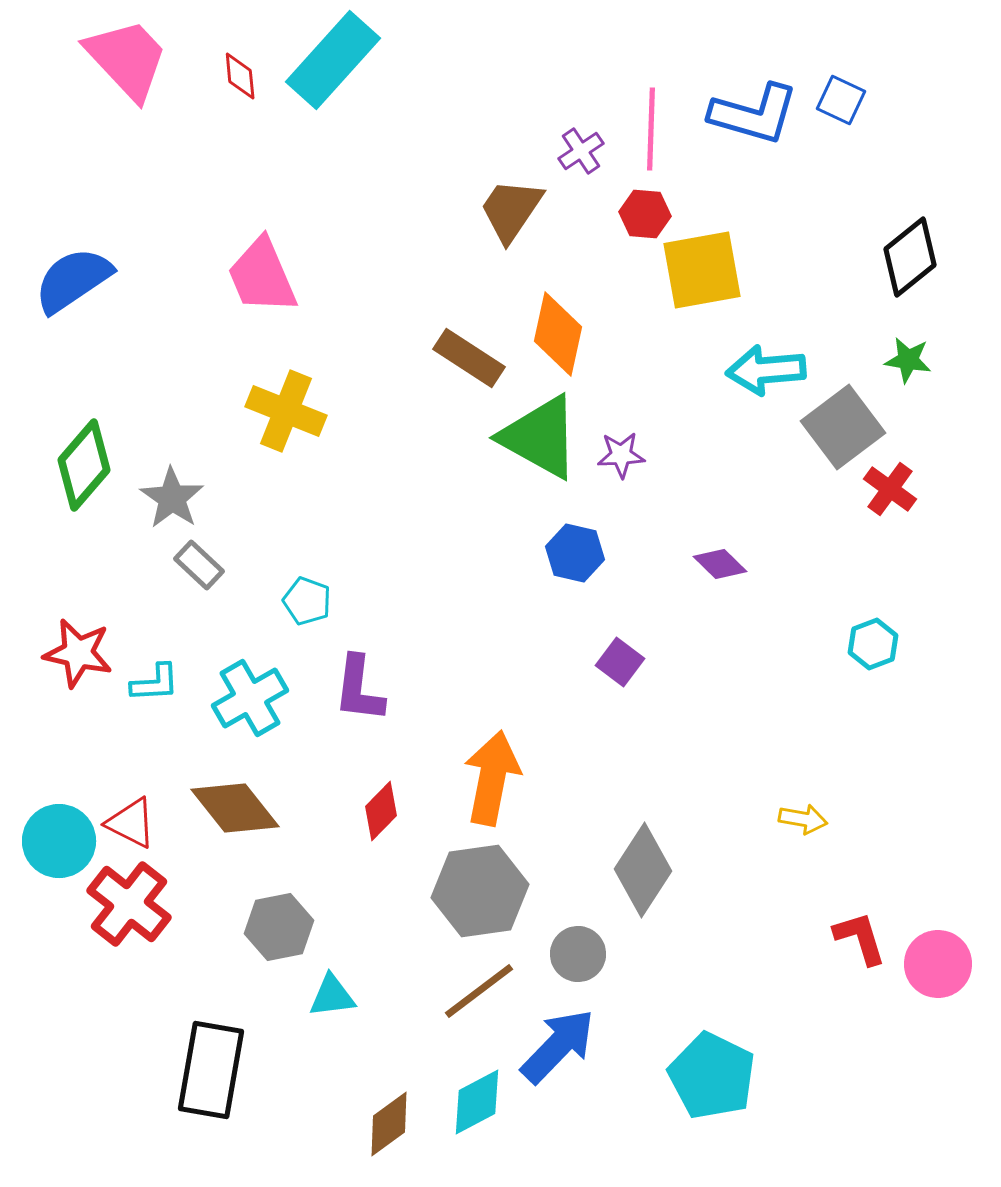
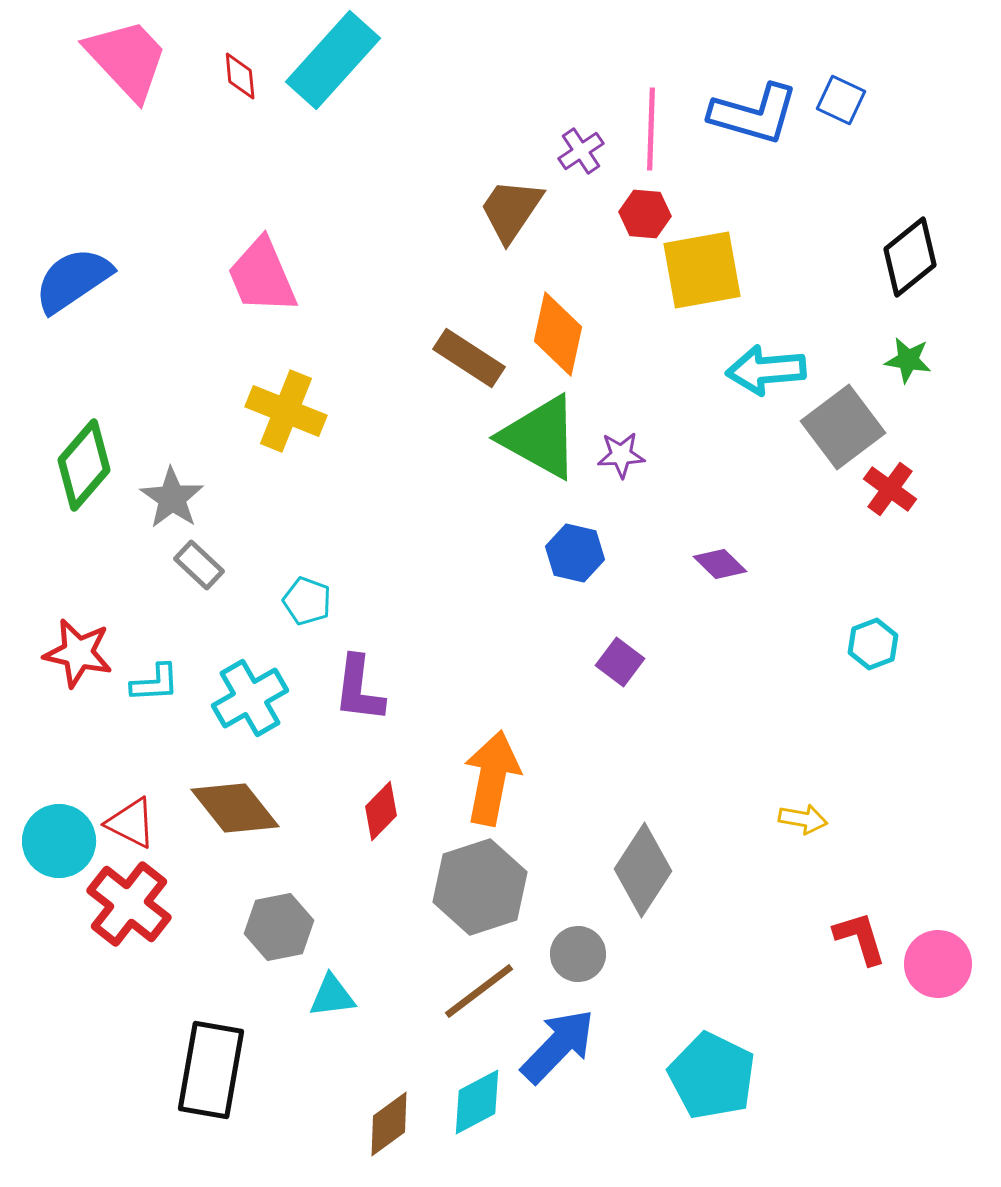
gray hexagon at (480, 891): moved 4 px up; rotated 10 degrees counterclockwise
